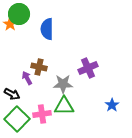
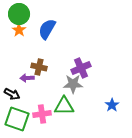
orange star: moved 9 px right, 6 px down
blue semicircle: rotated 30 degrees clockwise
purple cross: moved 7 px left
purple arrow: rotated 64 degrees counterclockwise
gray star: moved 10 px right
green square: rotated 25 degrees counterclockwise
